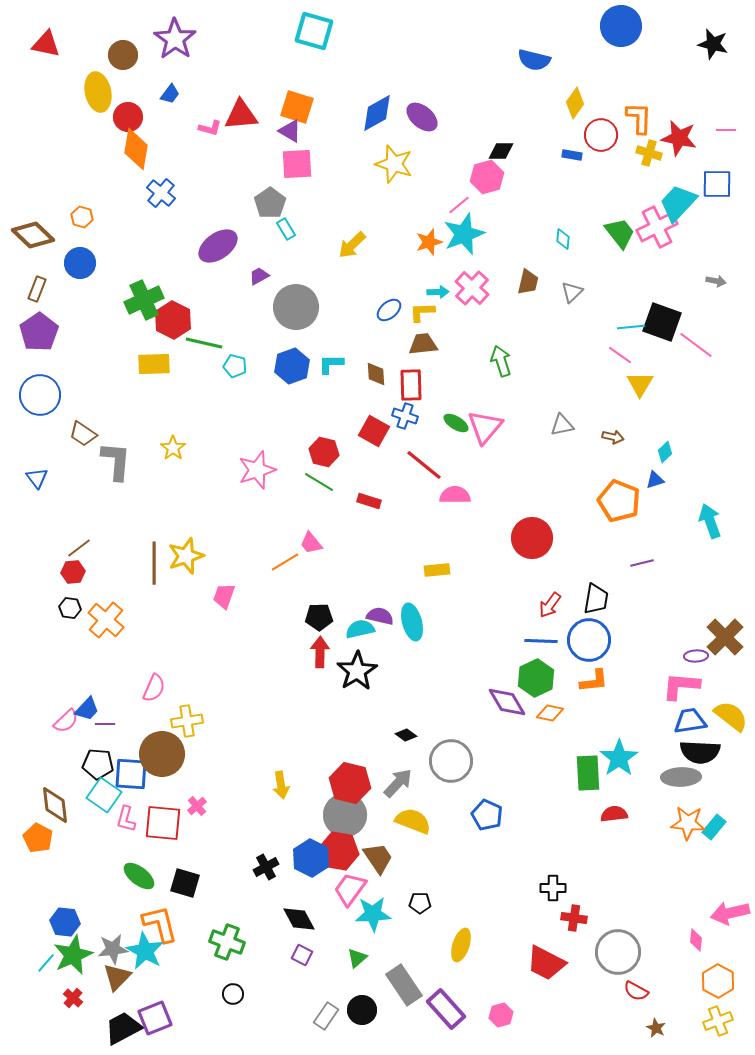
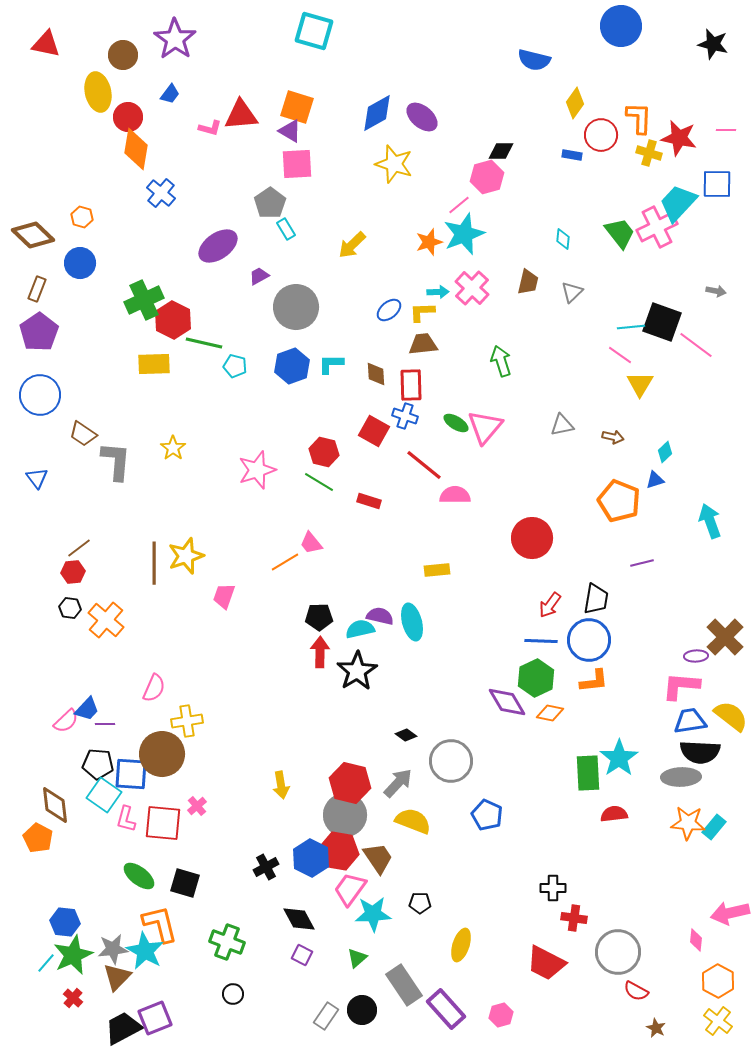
gray arrow at (716, 281): moved 10 px down
yellow cross at (718, 1021): rotated 32 degrees counterclockwise
